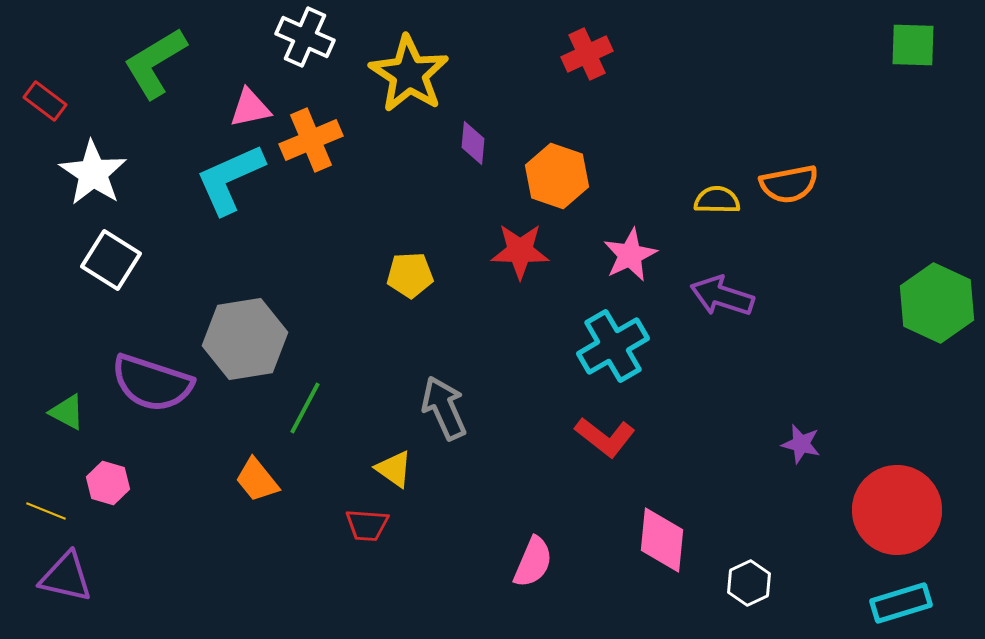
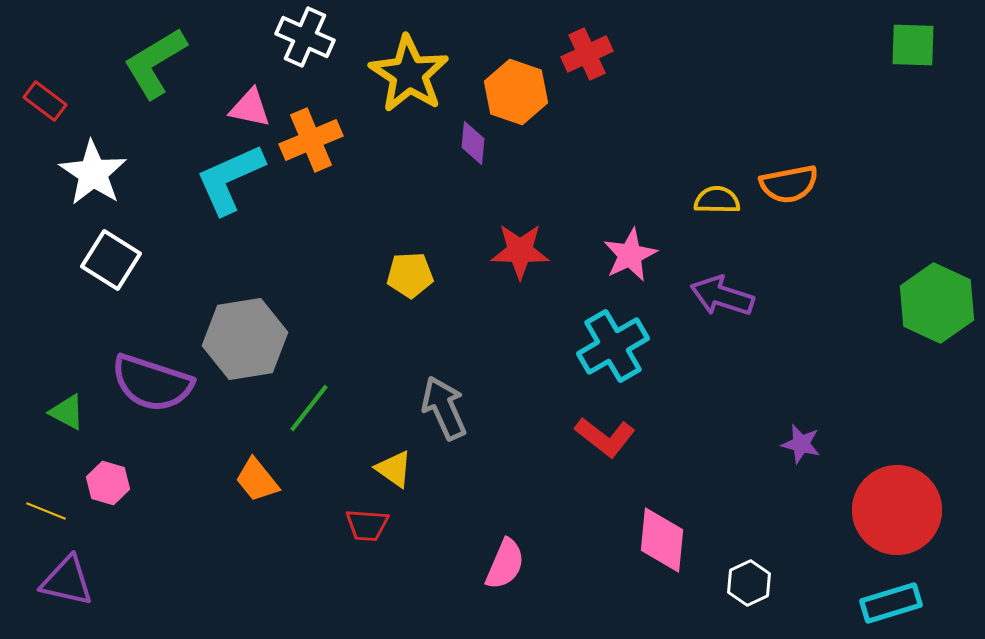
pink triangle: rotated 24 degrees clockwise
orange hexagon: moved 41 px left, 84 px up
green line: moved 4 px right; rotated 10 degrees clockwise
pink semicircle: moved 28 px left, 2 px down
purple triangle: moved 1 px right, 4 px down
cyan rectangle: moved 10 px left
